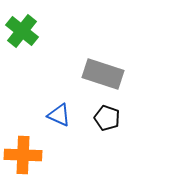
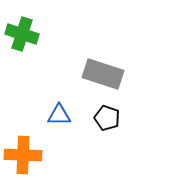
green cross: moved 3 px down; rotated 20 degrees counterclockwise
blue triangle: rotated 25 degrees counterclockwise
